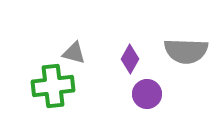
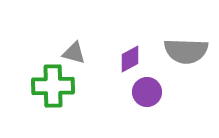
purple diamond: rotated 32 degrees clockwise
green cross: rotated 6 degrees clockwise
purple circle: moved 2 px up
